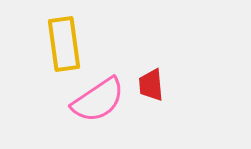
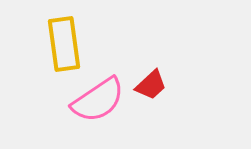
red trapezoid: rotated 128 degrees counterclockwise
